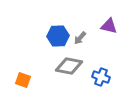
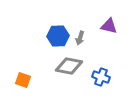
gray arrow: rotated 24 degrees counterclockwise
